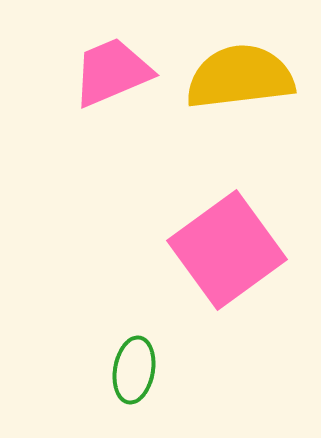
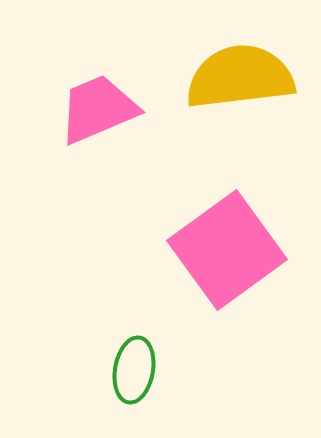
pink trapezoid: moved 14 px left, 37 px down
